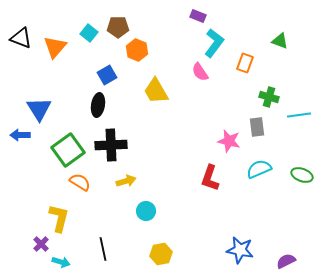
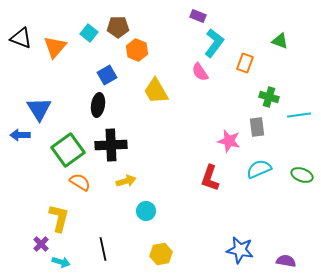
purple semicircle: rotated 36 degrees clockwise
